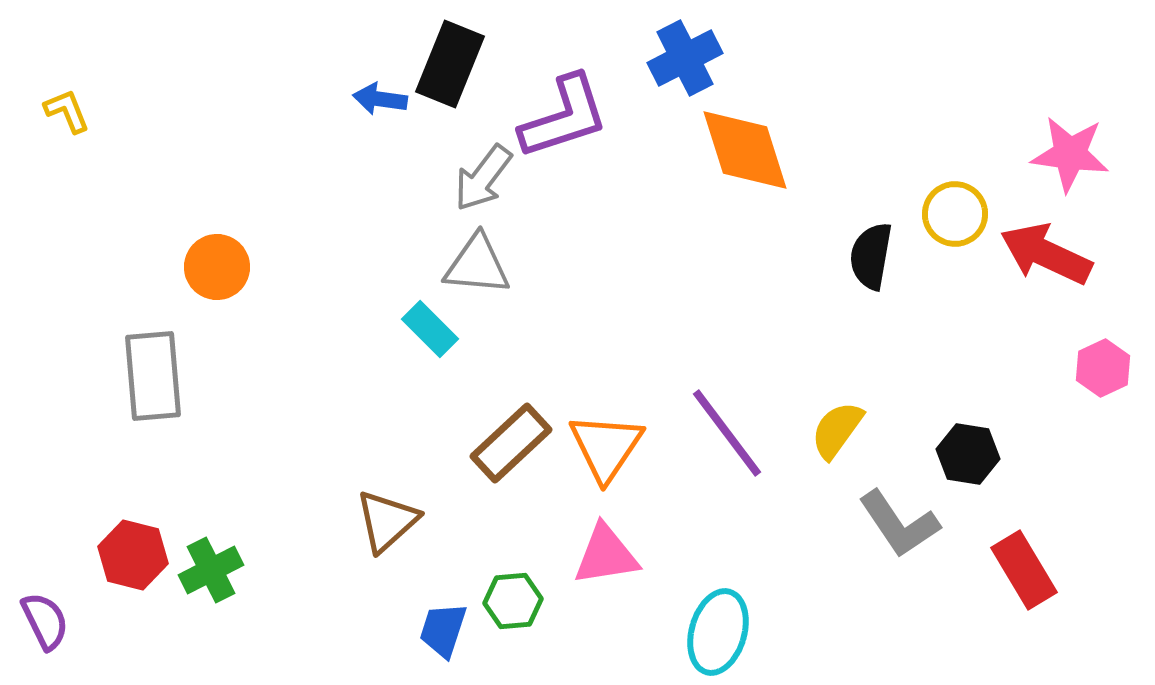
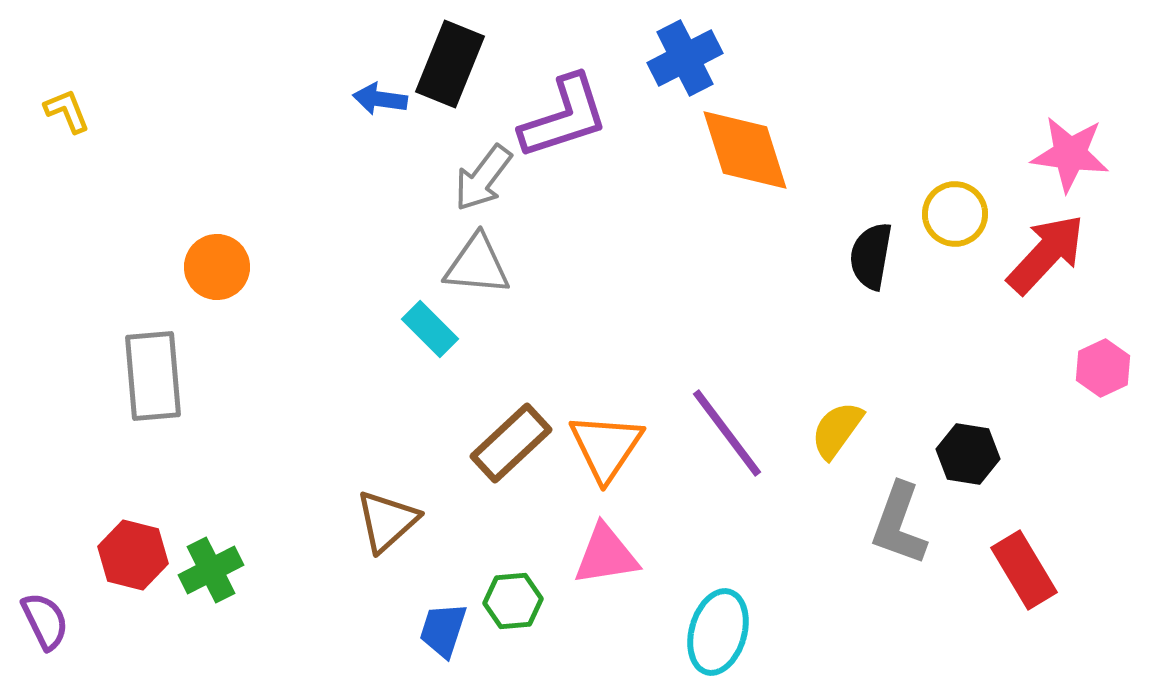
red arrow: rotated 108 degrees clockwise
gray L-shape: rotated 54 degrees clockwise
